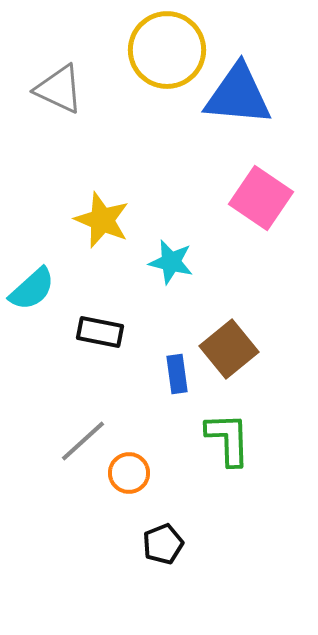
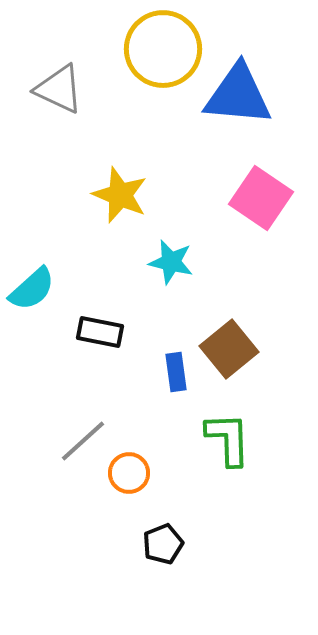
yellow circle: moved 4 px left, 1 px up
yellow star: moved 18 px right, 25 px up
blue rectangle: moved 1 px left, 2 px up
